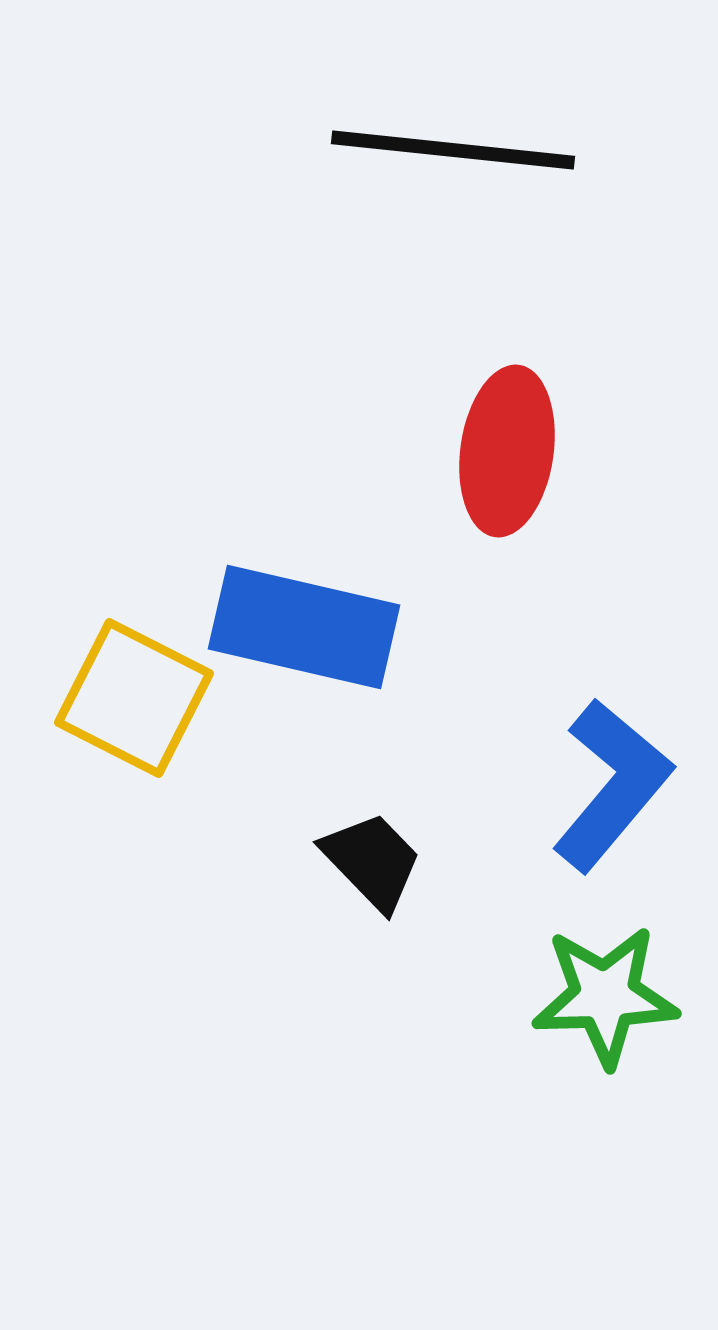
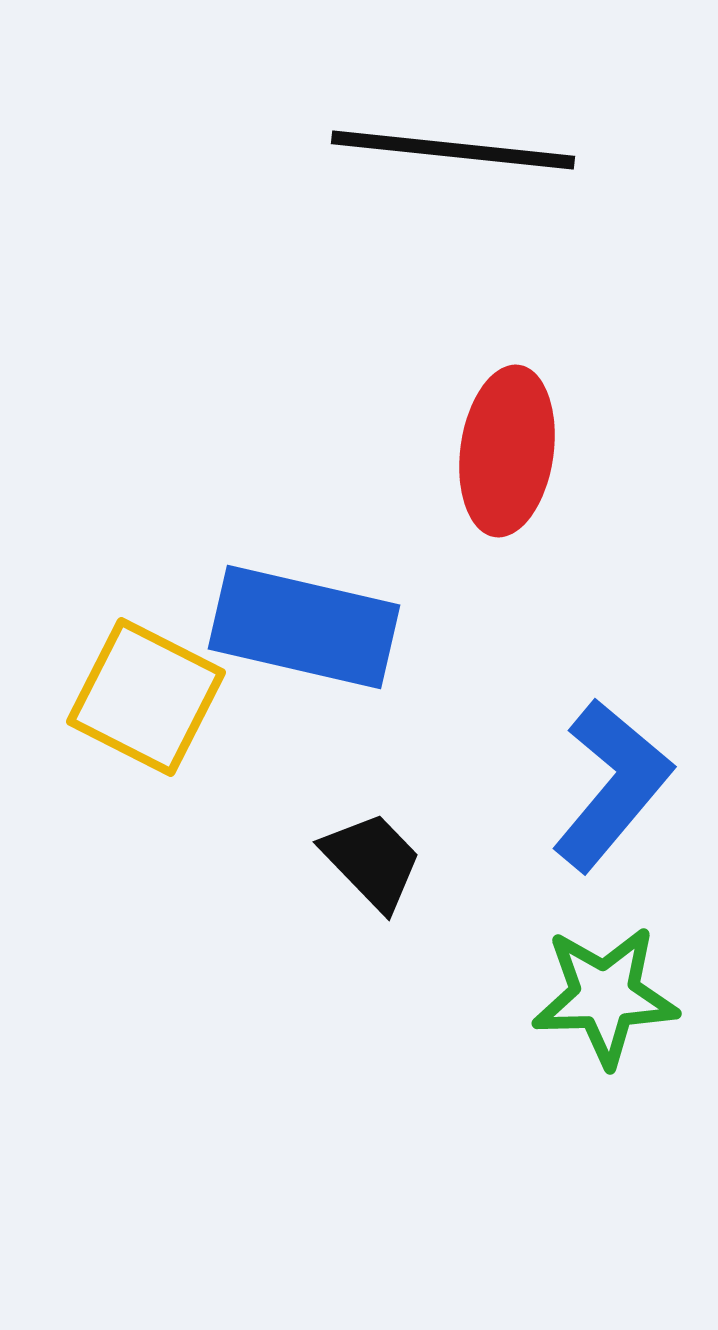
yellow square: moved 12 px right, 1 px up
